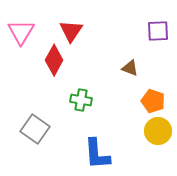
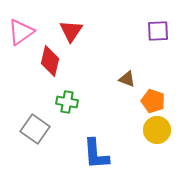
pink triangle: rotated 24 degrees clockwise
red diamond: moved 4 px left, 1 px down; rotated 16 degrees counterclockwise
brown triangle: moved 3 px left, 11 px down
green cross: moved 14 px left, 2 px down
yellow circle: moved 1 px left, 1 px up
blue L-shape: moved 1 px left
